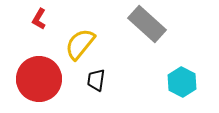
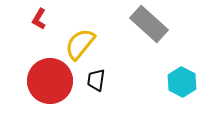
gray rectangle: moved 2 px right
red circle: moved 11 px right, 2 px down
